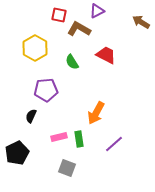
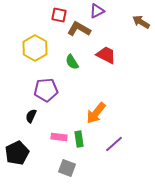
orange arrow: rotated 10 degrees clockwise
pink rectangle: rotated 21 degrees clockwise
